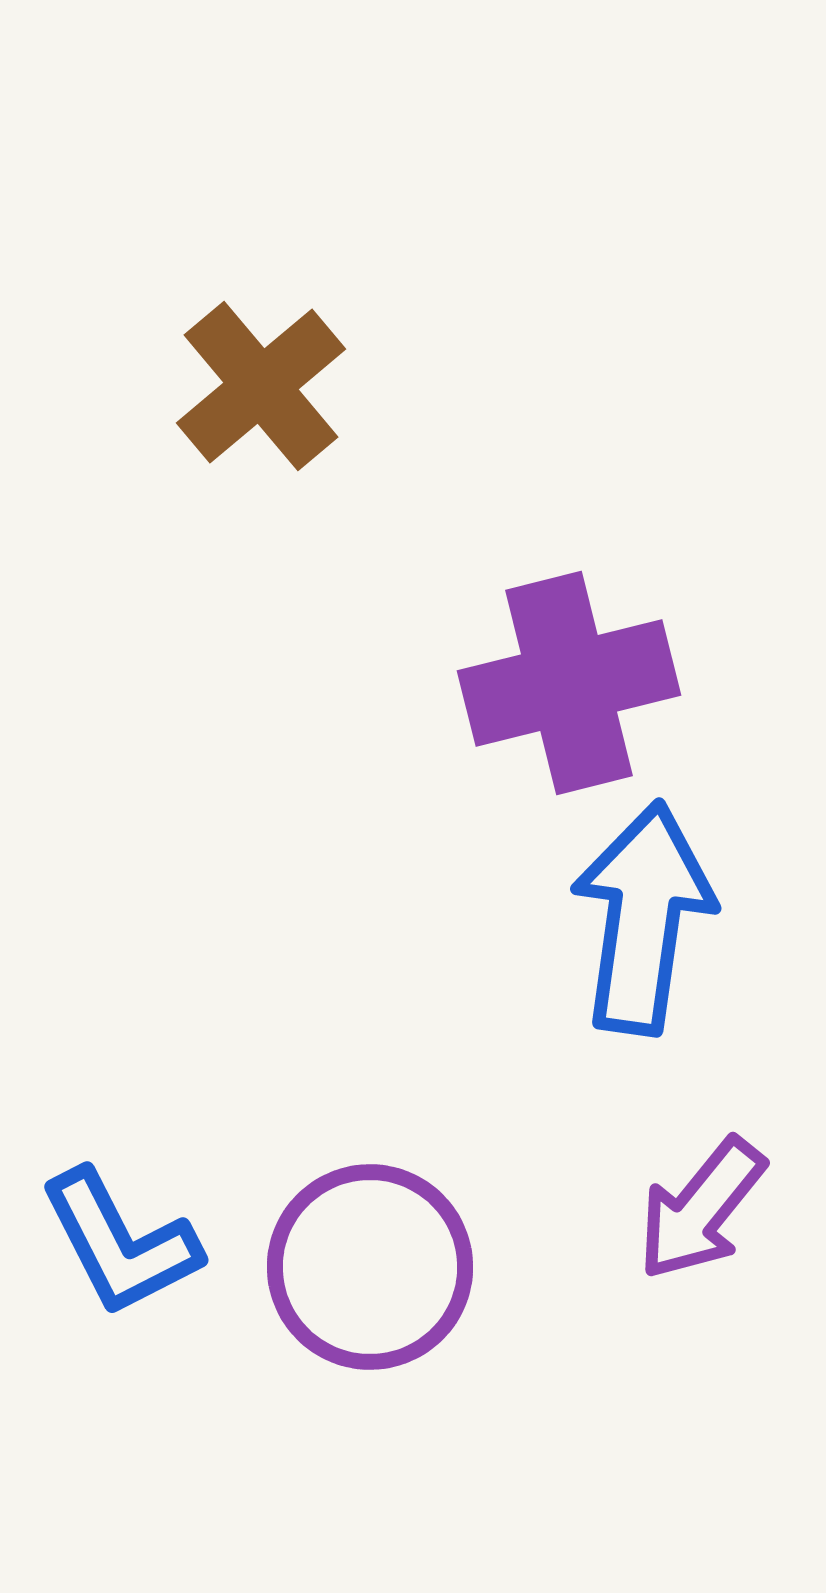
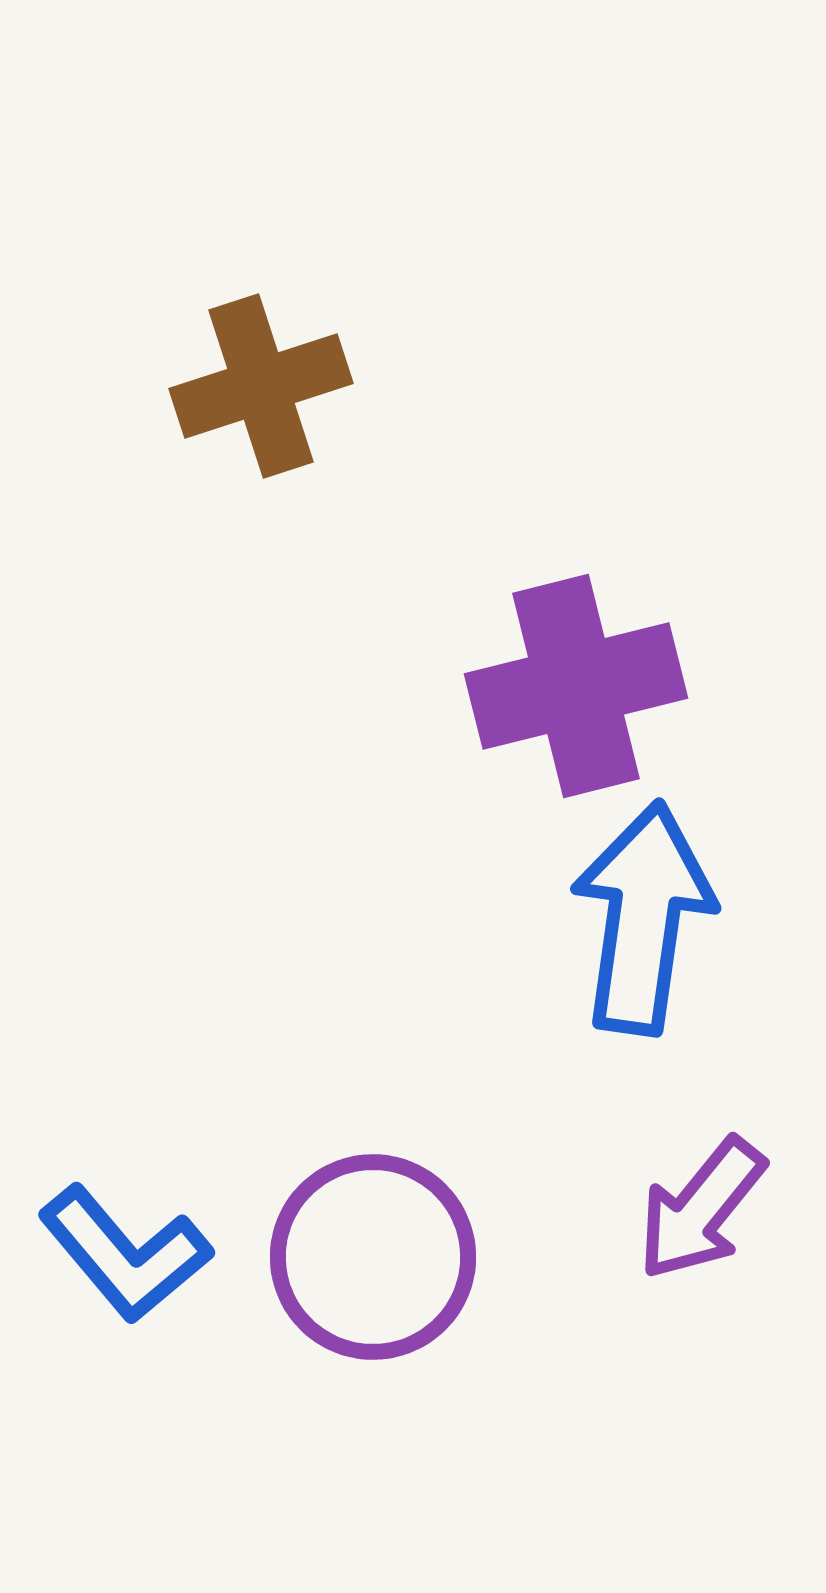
brown cross: rotated 22 degrees clockwise
purple cross: moved 7 px right, 3 px down
blue L-shape: moved 5 px right, 11 px down; rotated 13 degrees counterclockwise
purple circle: moved 3 px right, 10 px up
